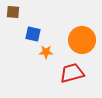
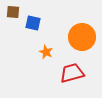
blue square: moved 11 px up
orange circle: moved 3 px up
orange star: rotated 24 degrees clockwise
